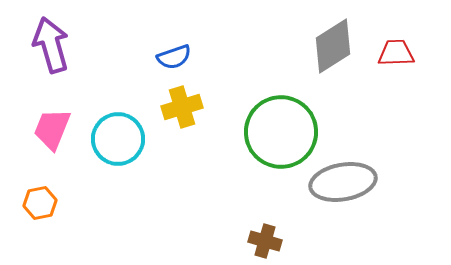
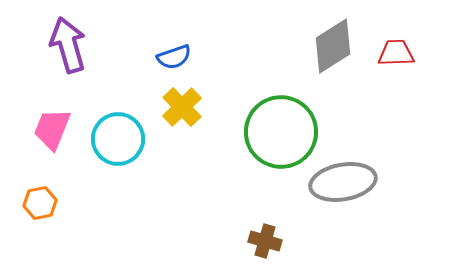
purple arrow: moved 17 px right
yellow cross: rotated 27 degrees counterclockwise
